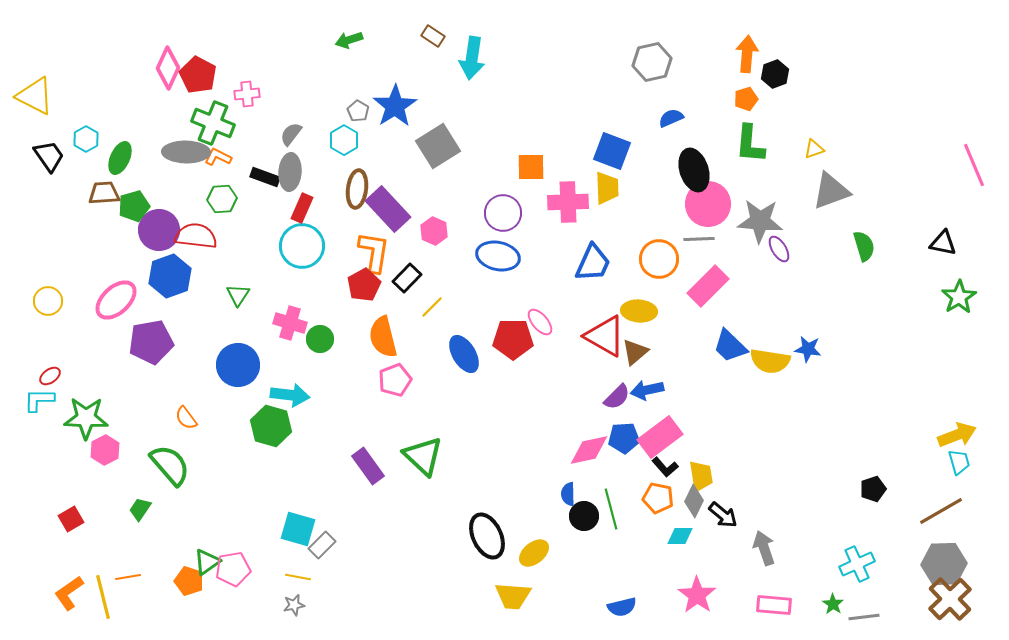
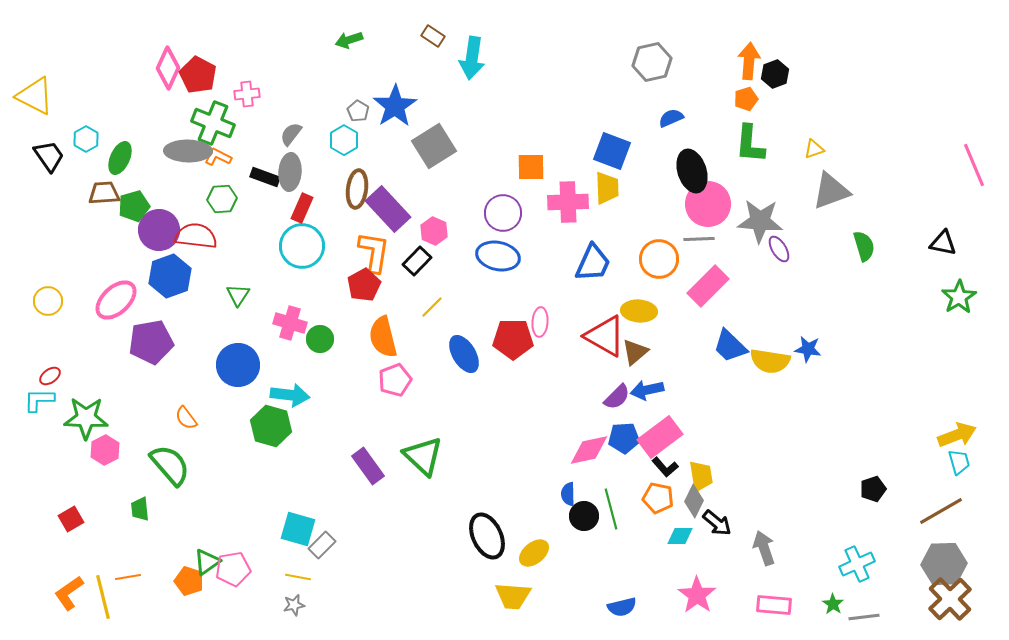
orange arrow at (747, 54): moved 2 px right, 7 px down
gray square at (438, 146): moved 4 px left
gray ellipse at (186, 152): moved 2 px right, 1 px up
black ellipse at (694, 170): moved 2 px left, 1 px down
black rectangle at (407, 278): moved 10 px right, 17 px up
pink ellipse at (540, 322): rotated 44 degrees clockwise
green trapezoid at (140, 509): rotated 40 degrees counterclockwise
black arrow at (723, 515): moved 6 px left, 8 px down
